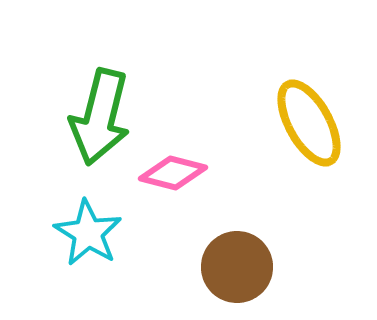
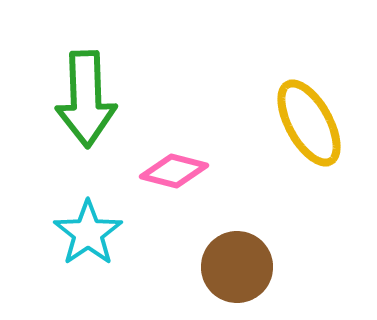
green arrow: moved 14 px left, 18 px up; rotated 16 degrees counterclockwise
pink diamond: moved 1 px right, 2 px up
cyan star: rotated 6 degrees clockwise
